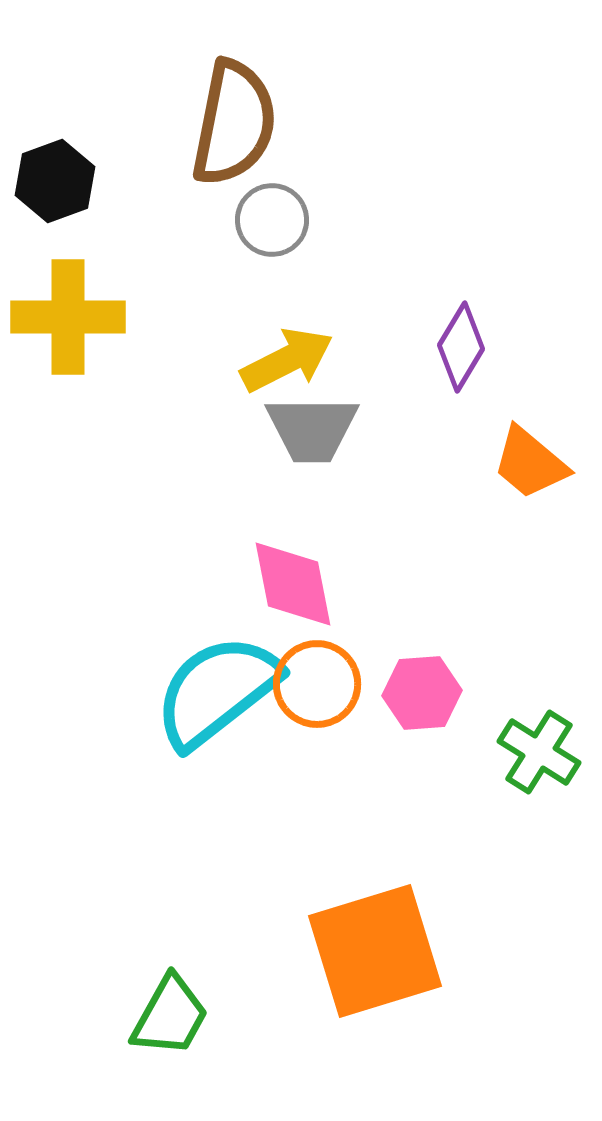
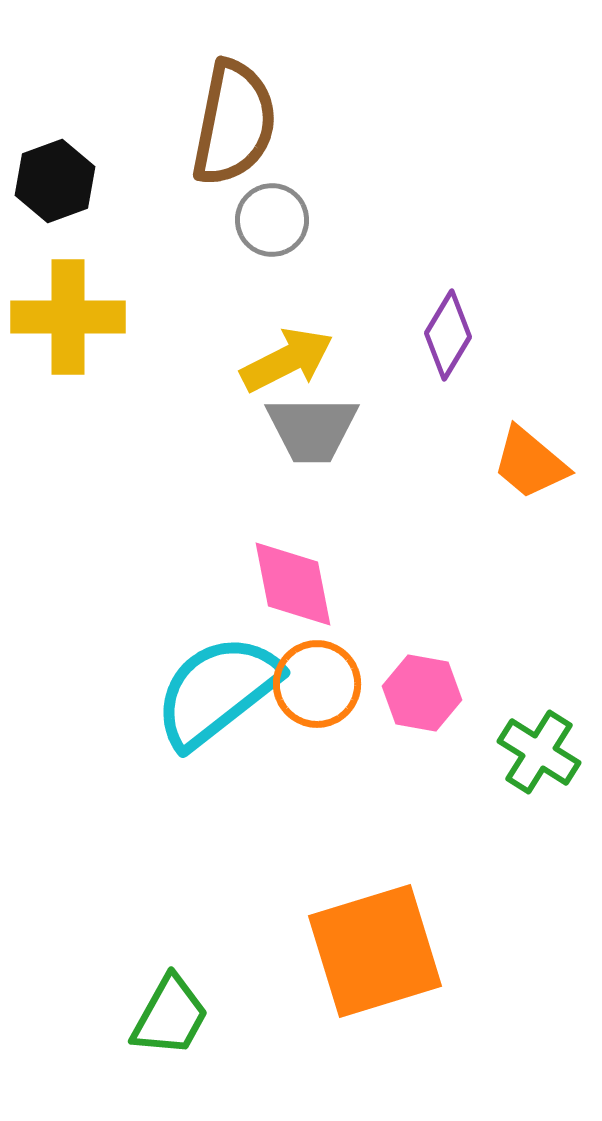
purple diamond: moved 13 px left, 12 px up
pink hexagon: rotated 14 degrees clockwise
